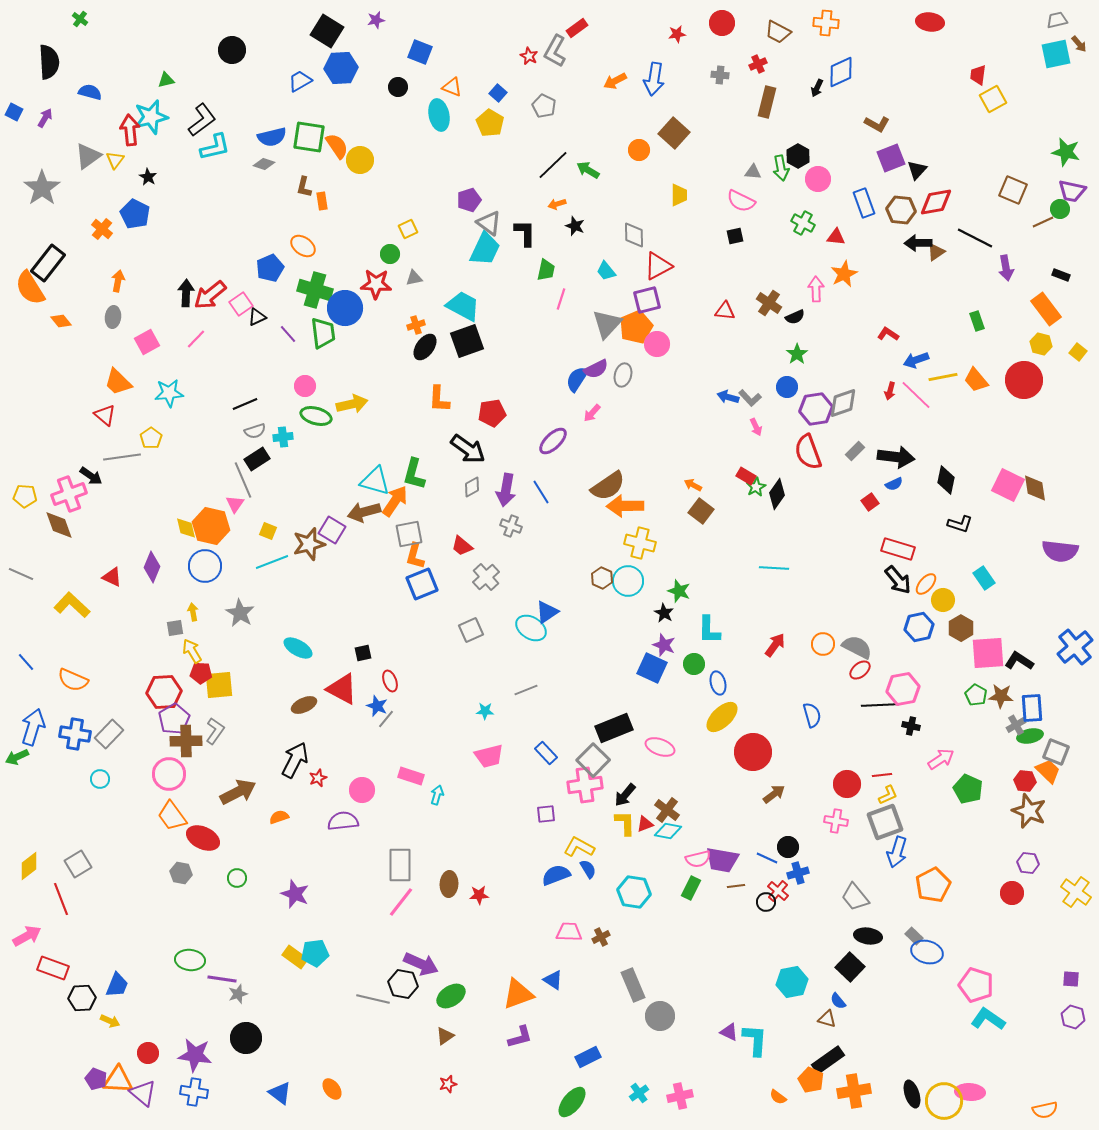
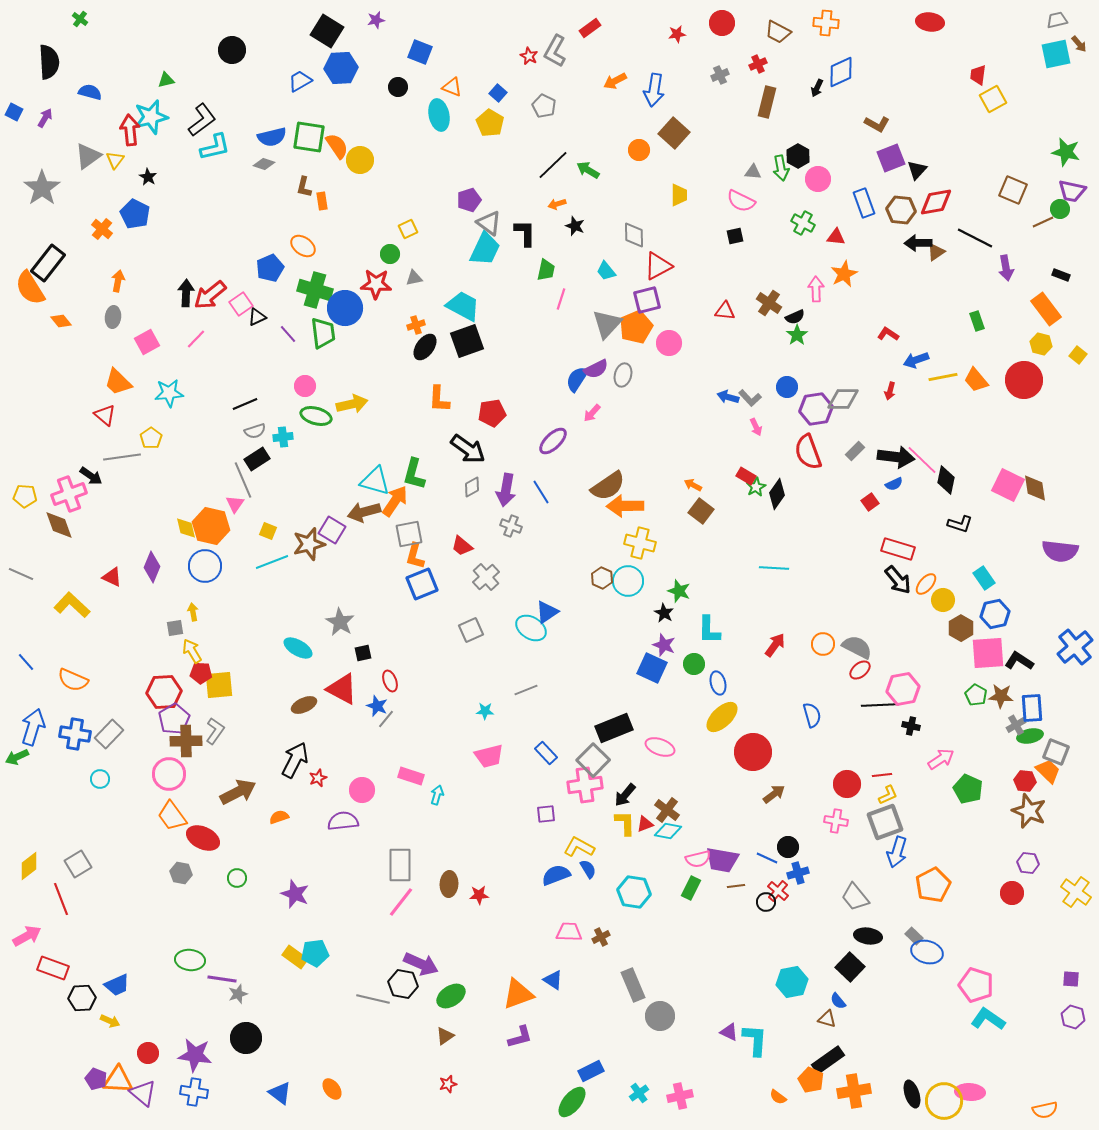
red rectangle at (577, 28): moved 13 px right
gray cross at (720, 75): rotated 30 degrees counterclockwise
blue arrow at (654, 79): moved 11 px down
pink circle at (657, 344): moved 12 px right, 1 px up
yellow square at (1078, 352): moved 3 px down
green star at (797, 354): moved 19 px up
pink line at (916, 395): moved 6 px right, 65 px down
gray diamond at (843, 403): moved 4 px up; rotated 20 degrees clockwise
gray star at (240, 613): moved 100 px right, 9 px down
blue hexagon at (919, 627): moved 76 px right, 13 px up
blue trapezoid at (117, 985): rotated 44 degrees clockwise
blue rectangle at (588, 1057): moved 3 px right, 14 px down
